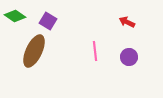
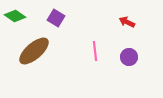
purple square: moved 8 px right, 3 px up
brown ellipse: rotated 24 degrees clockwise
